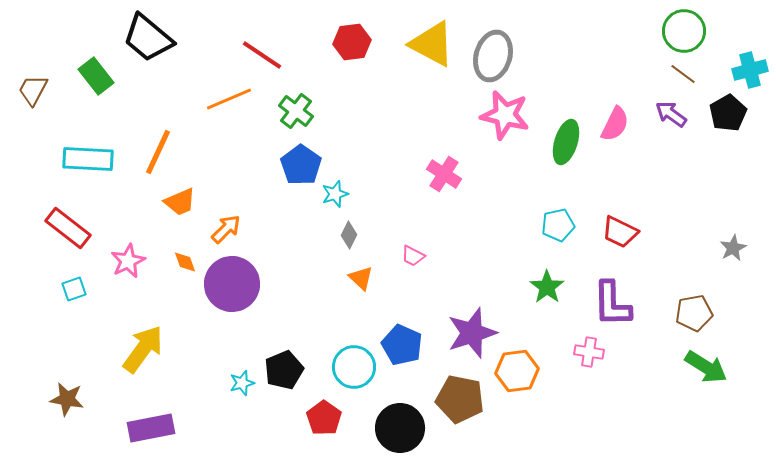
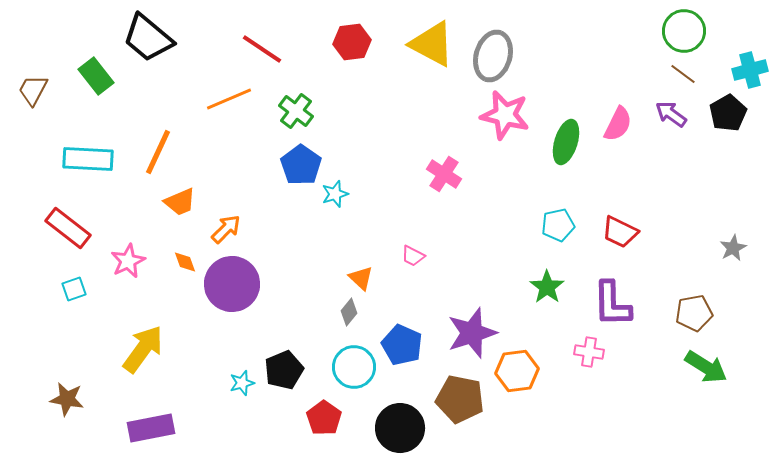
red line at (262, 55): moved 6 px up
pink semicircle at (615, 124): moved 3 px right
gray diamond at (349, 235): moved 77 px down; rotated 12 degrees clockwise
